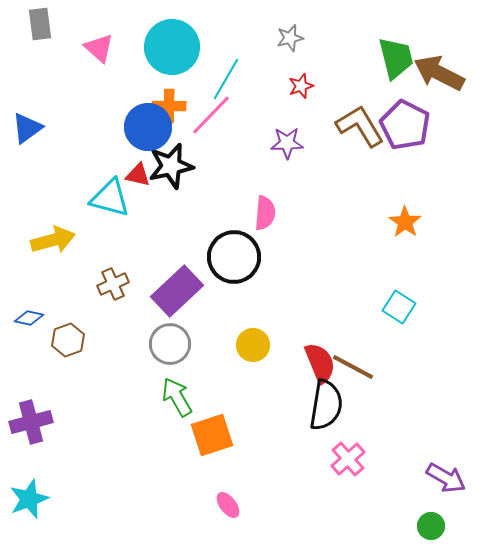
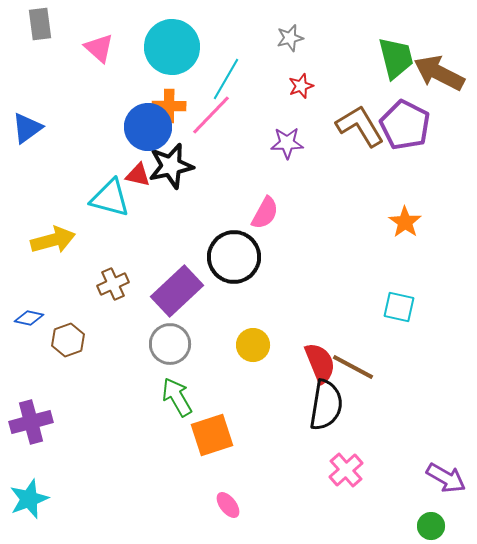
pink semicircle: rotated 24 degrees clockwise
cyan square: rotated 20 degrees counterclockwise
pink cross: moved 2 px left, 11 px down
